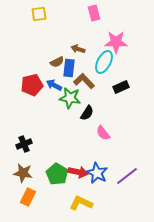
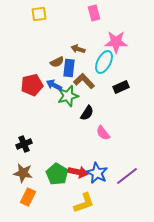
green star: moved 2 px left, 2 px up; rotated 25 degrees counterclockwise
yellow L-shape: moved 3 px right; rotated 135 degrees clockwise
